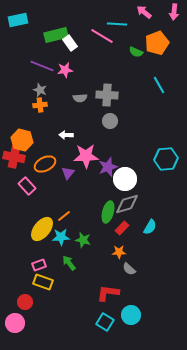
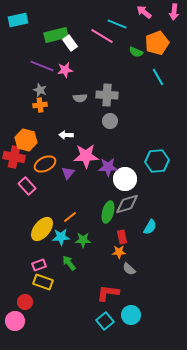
cyan line at (117, 24): rotated 18 degrees clockwise
cyan line at (159, 85): moved 1 px left, 8 px up
orange hexagon at (22, 140): moved 4 px right
cyan hexagon at (166, 159): moved 9 px left, 2 px down
purple star at (108, 167): rotated 18 degrees clockwise
orange line at (64, 216): moved 6 px right, 1 px down
red rectangle at (122, 228): moved 9 px down; rotated 56 degrees counterclockwise
green star at (83, 240): rotated 14 degrees counterclockwise
cyan square at (105, 322): moved 1 px up; rotated 18 degrees clockwise
pink circle at (15, 323): moved 2 px up
